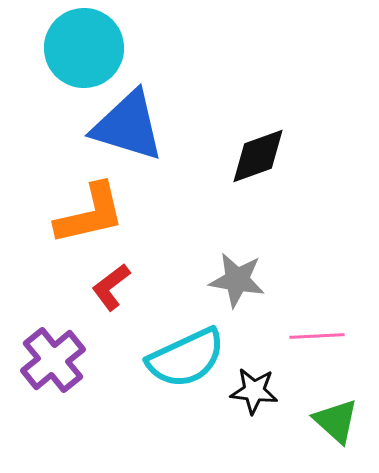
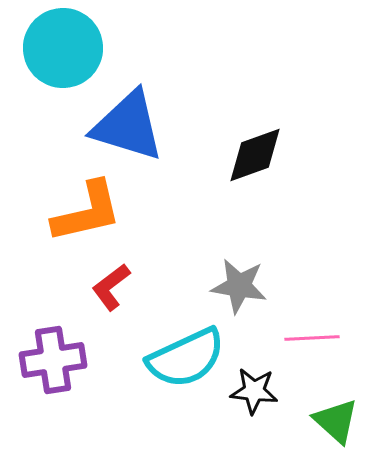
cyan circle: moved 21 px left
black diamond: moved 3 px left, 1 px up
orange L-shape: moved 3 px left, 2 px up
gray star: moved 2 px right, 6 px down
pink line: moved 5 px left, 2 px down
purple cross: rotated 30 degrees clockwise
